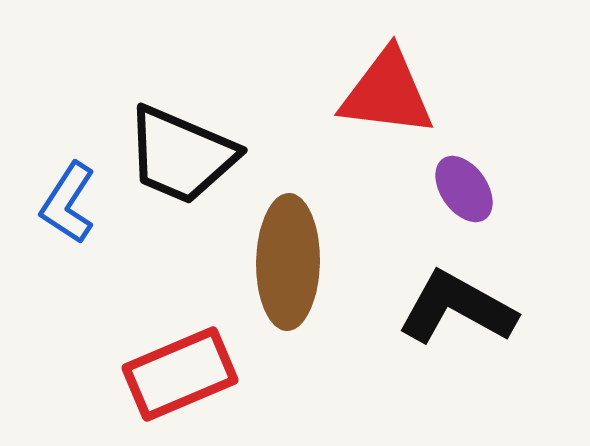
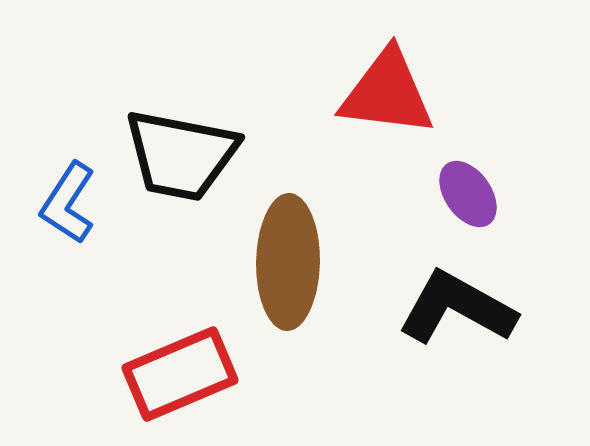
black trapezoid: rotated 12 degrees counterclockwise
purple ellipse: moved 4 px right, 5 px down
